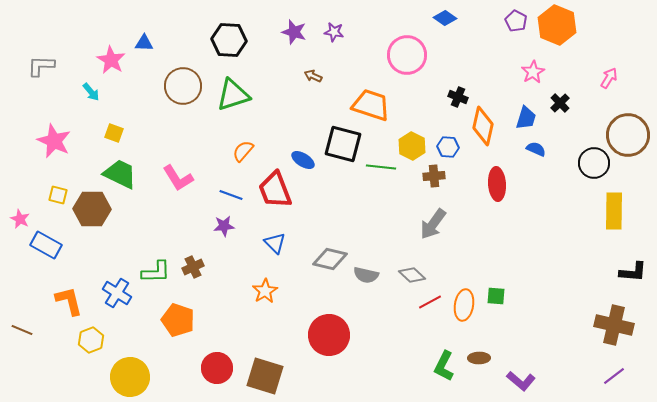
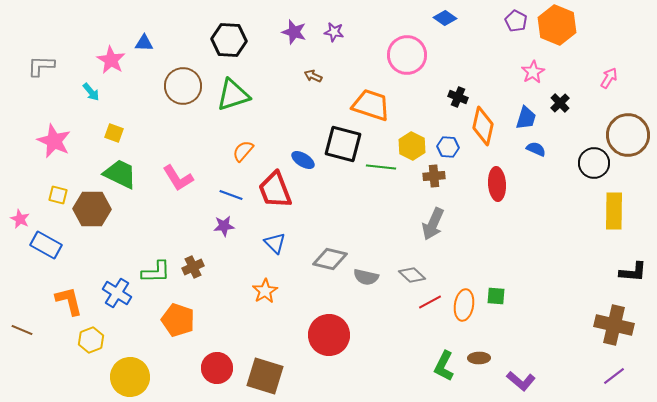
gray arrow at (433, 224): rotated 12 degrees counterclockwise
gray semicircle at (366, 275): moved 2 px down
